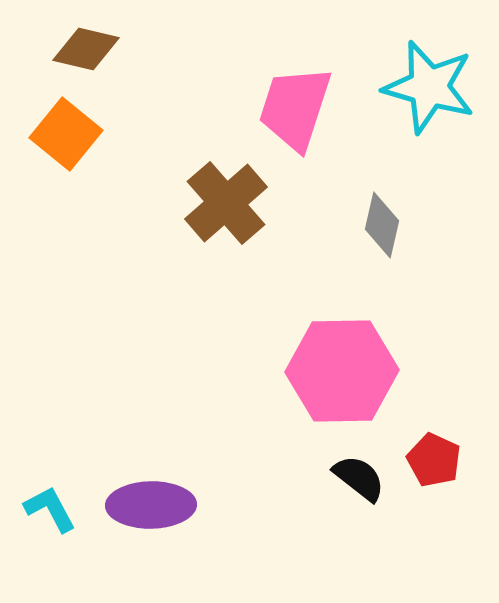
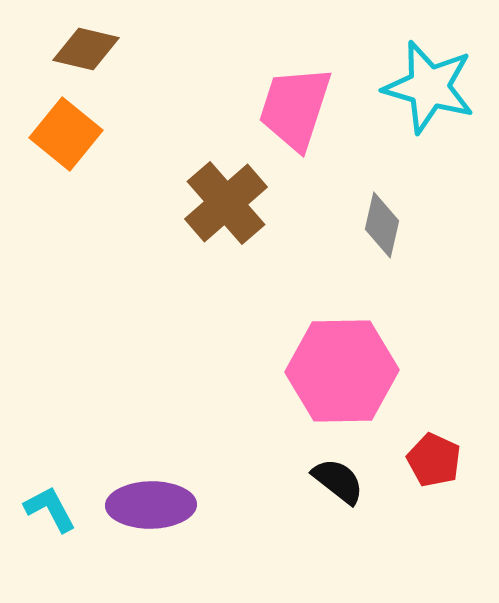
black semicircle: moved 21 px left, 3 px down
